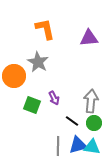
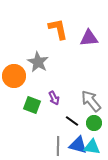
orange L-shape: moved 13 px right
gray arrow: rotated 45 degrees counterclockwise
blue triangle: rotated 30 degrees clockwise
